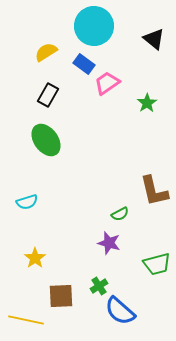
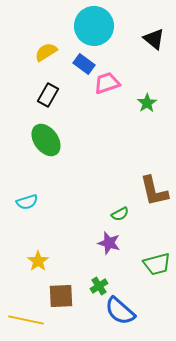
pink trapezoid: rotated 16 degrees clockwise
yellow star: moved 3 px right, 3 px down
